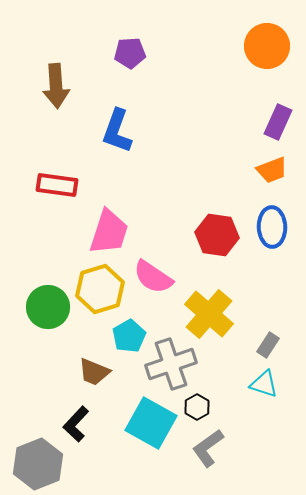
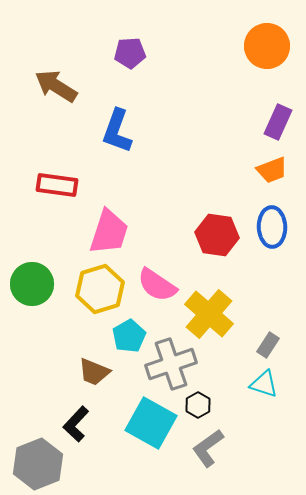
brown arrow: rotated 126 degrees clockwise
pink semicircle: moved 4 px right, 8 px down
green circle: moved 16 px left, 23 px up
black hexagon: moved 1 px right, 2 px up
